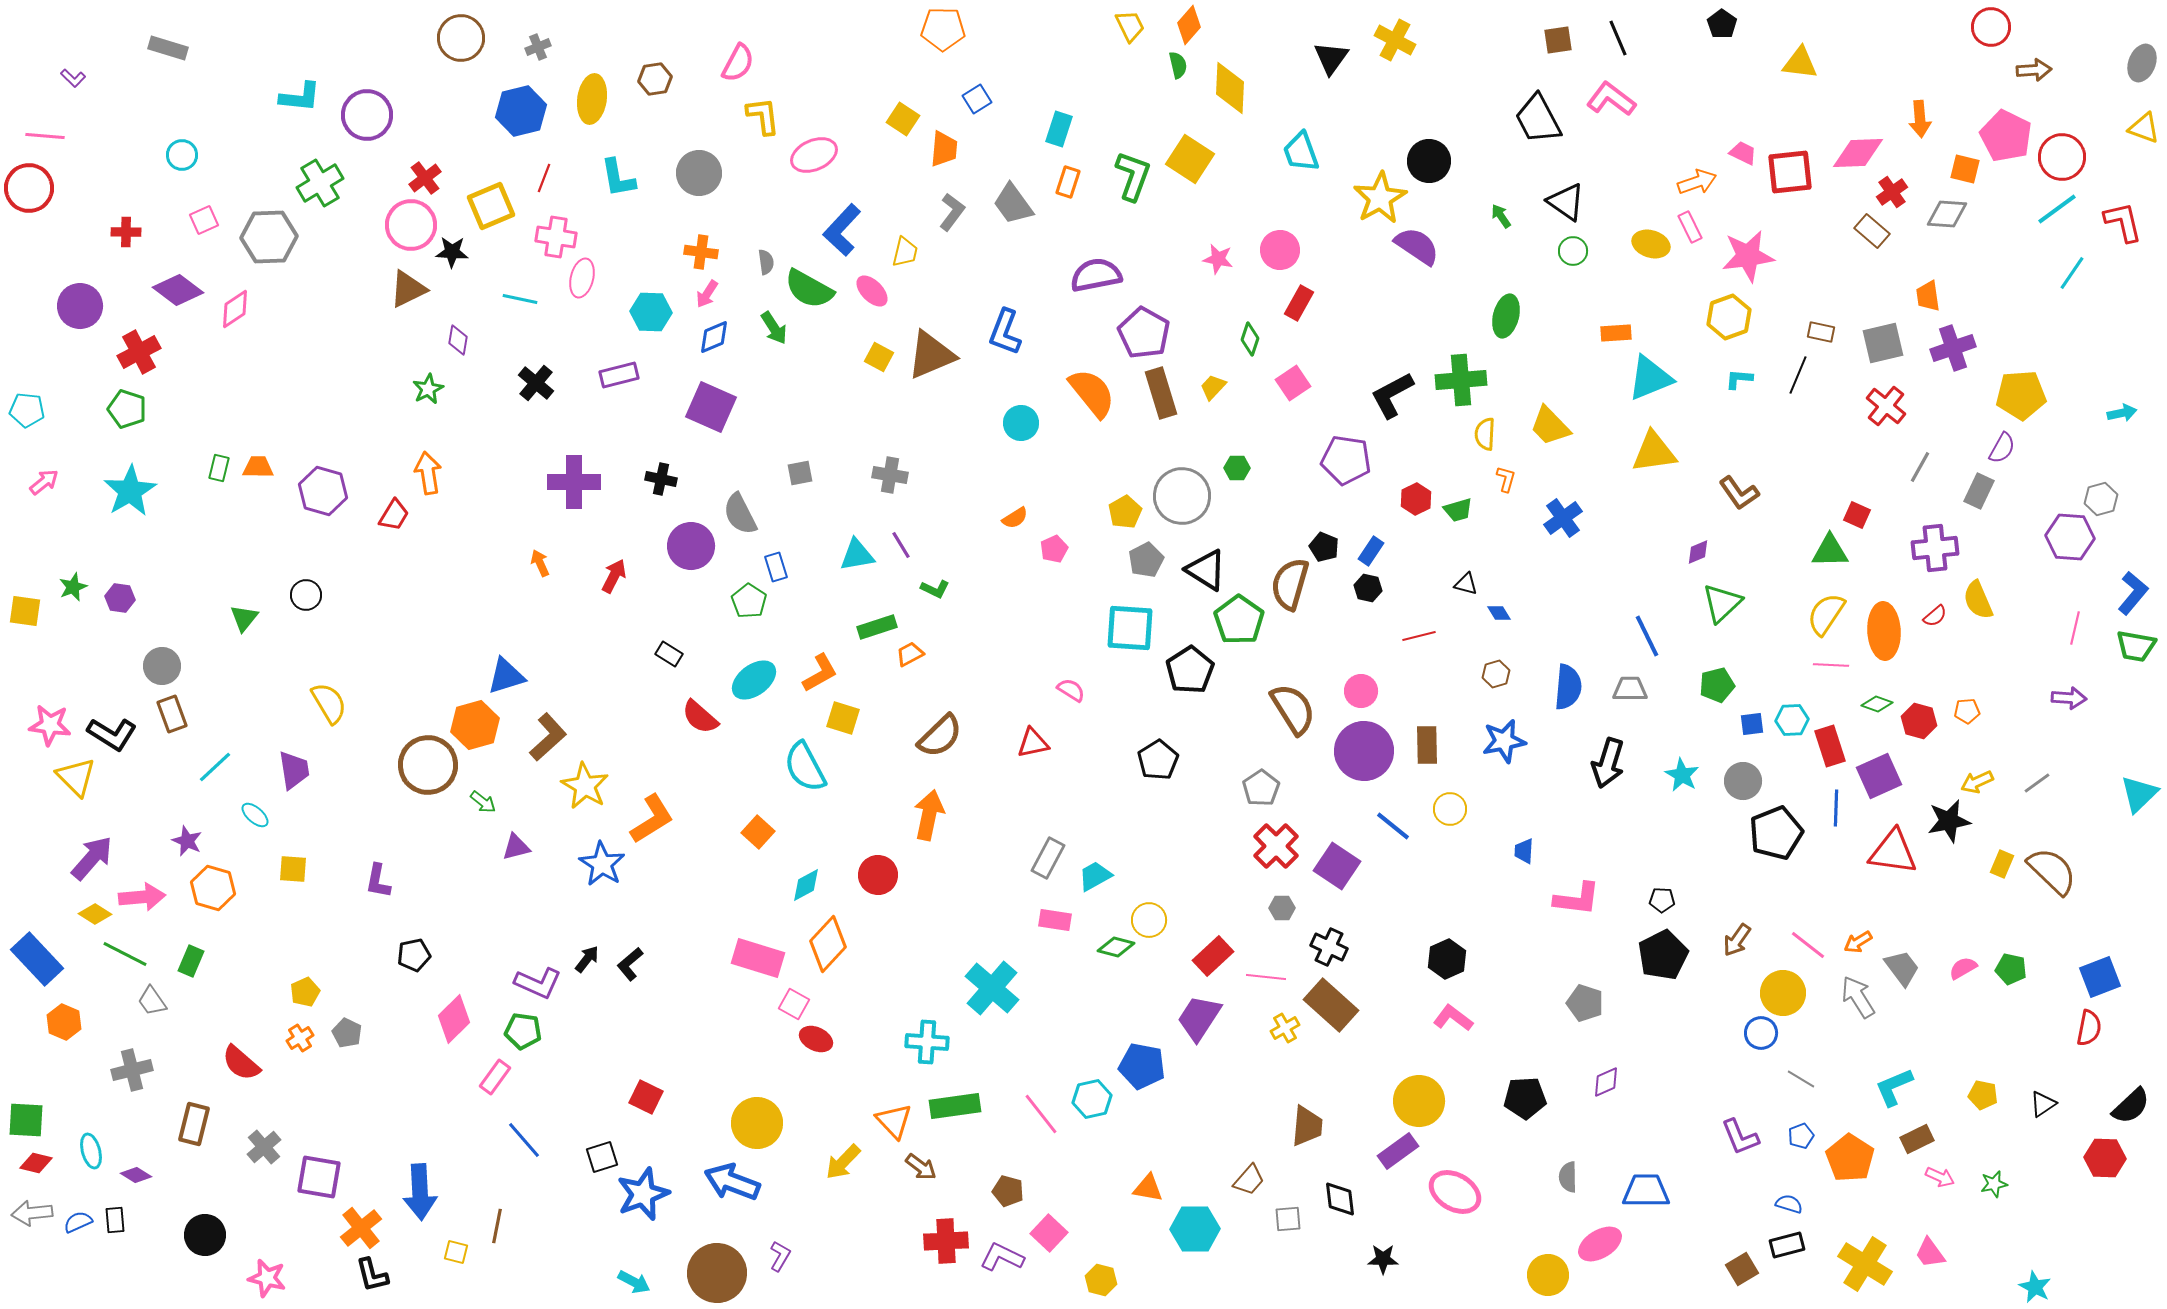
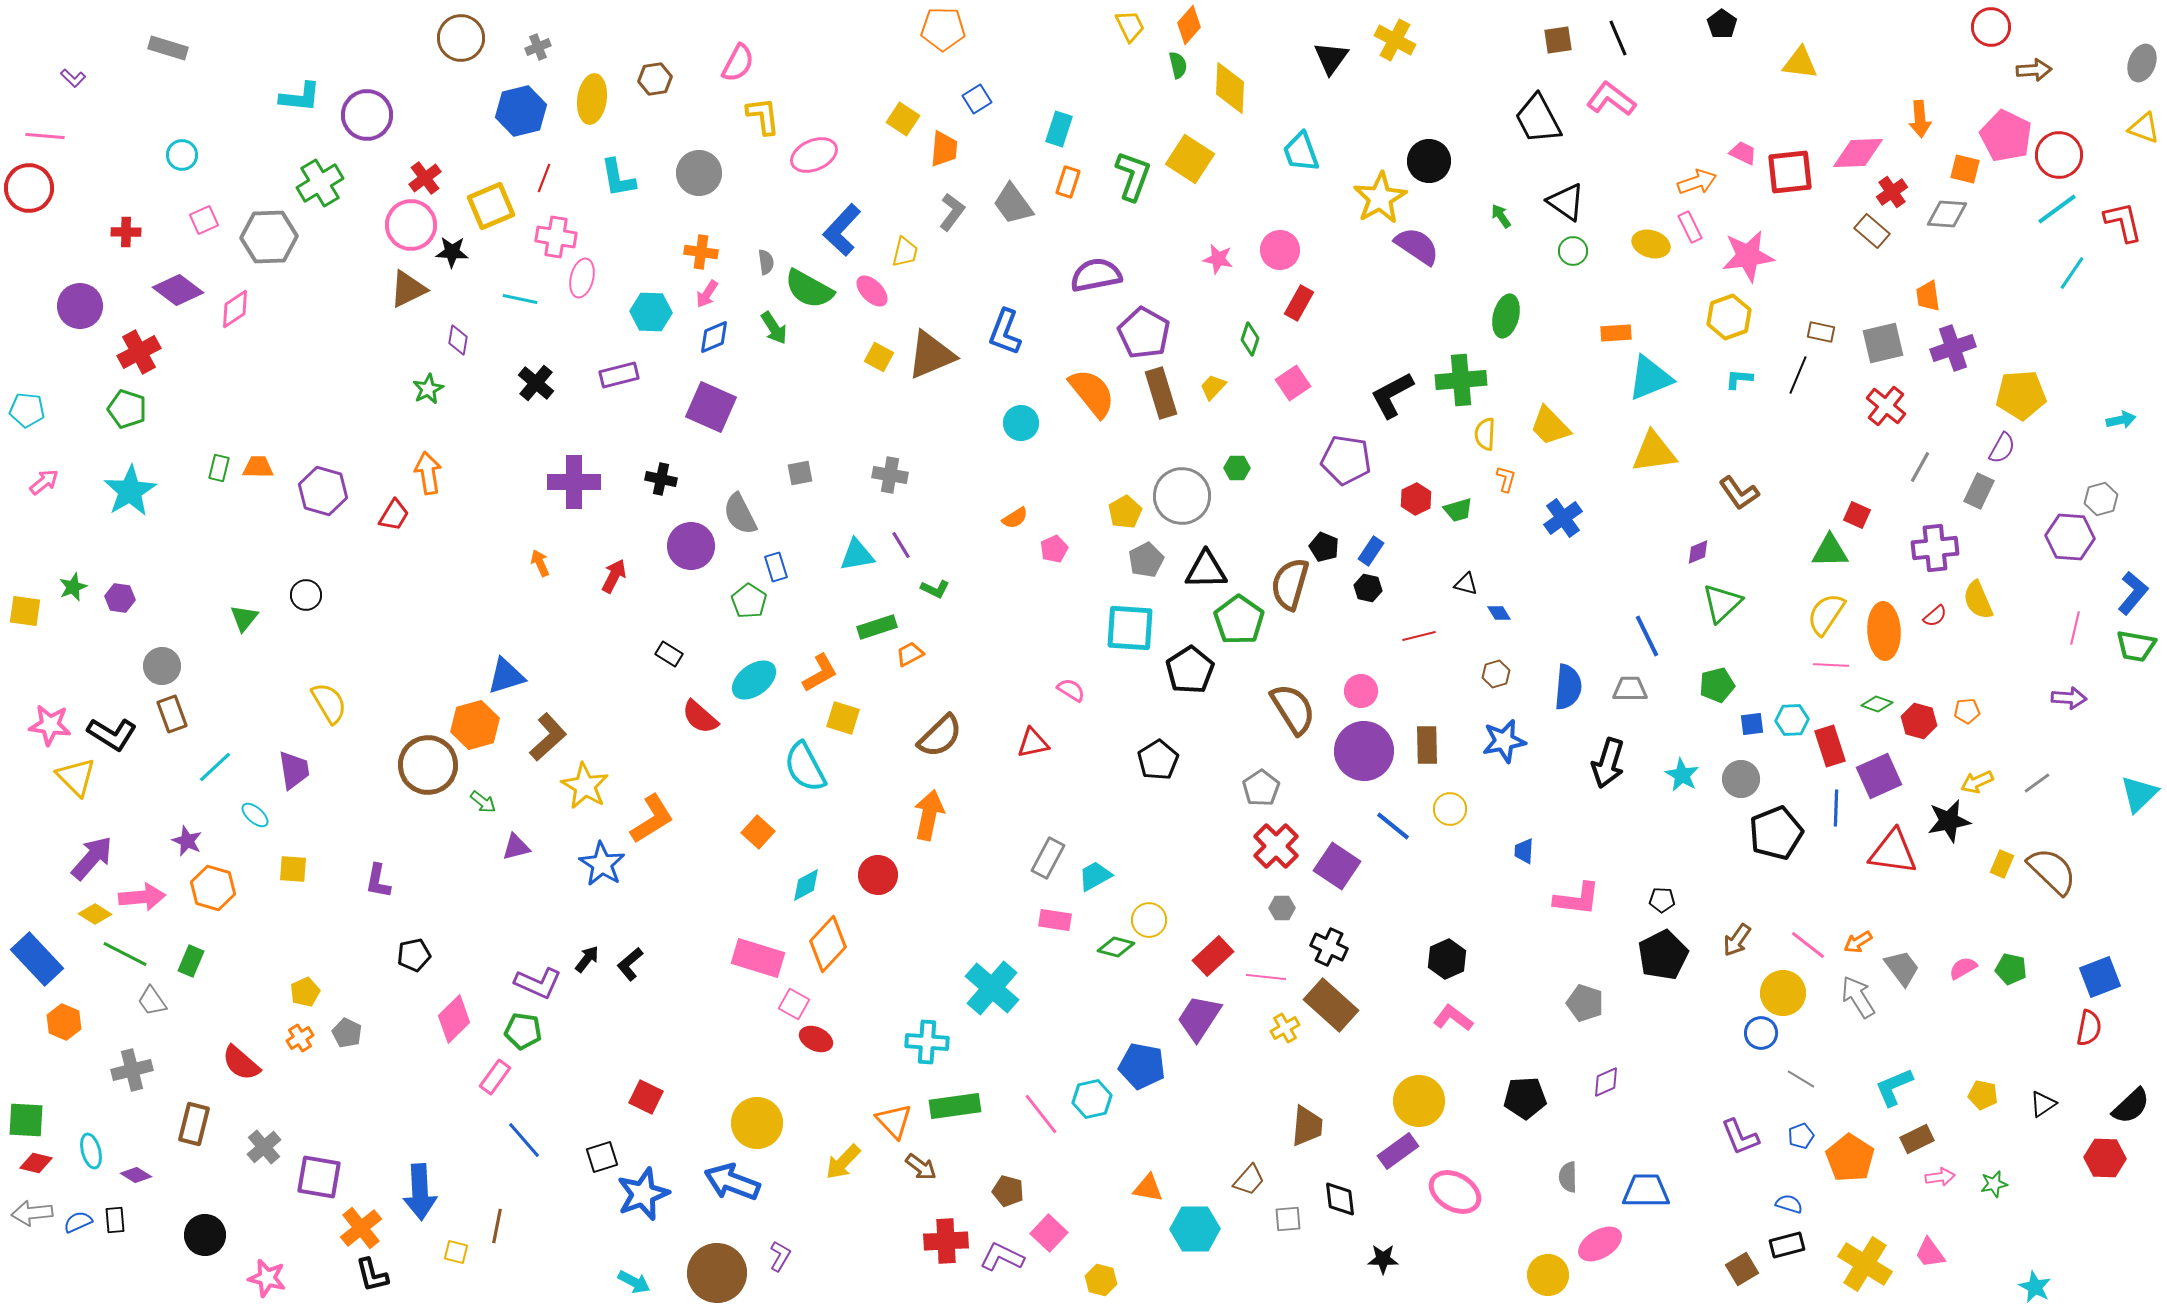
red circle at (2062, 157): moved 3 px left, 2 px up
cyan arrow at (2122, 413): moved 1 px left, 7 px down
black triangle at (1206, 570): rotated 33 degrees counterclockwise
gray circle at (1743, 781): moved 2 px left, 2 px up
pink arrow at (1940, 1177): rotated 32 degrees counterclockwise
